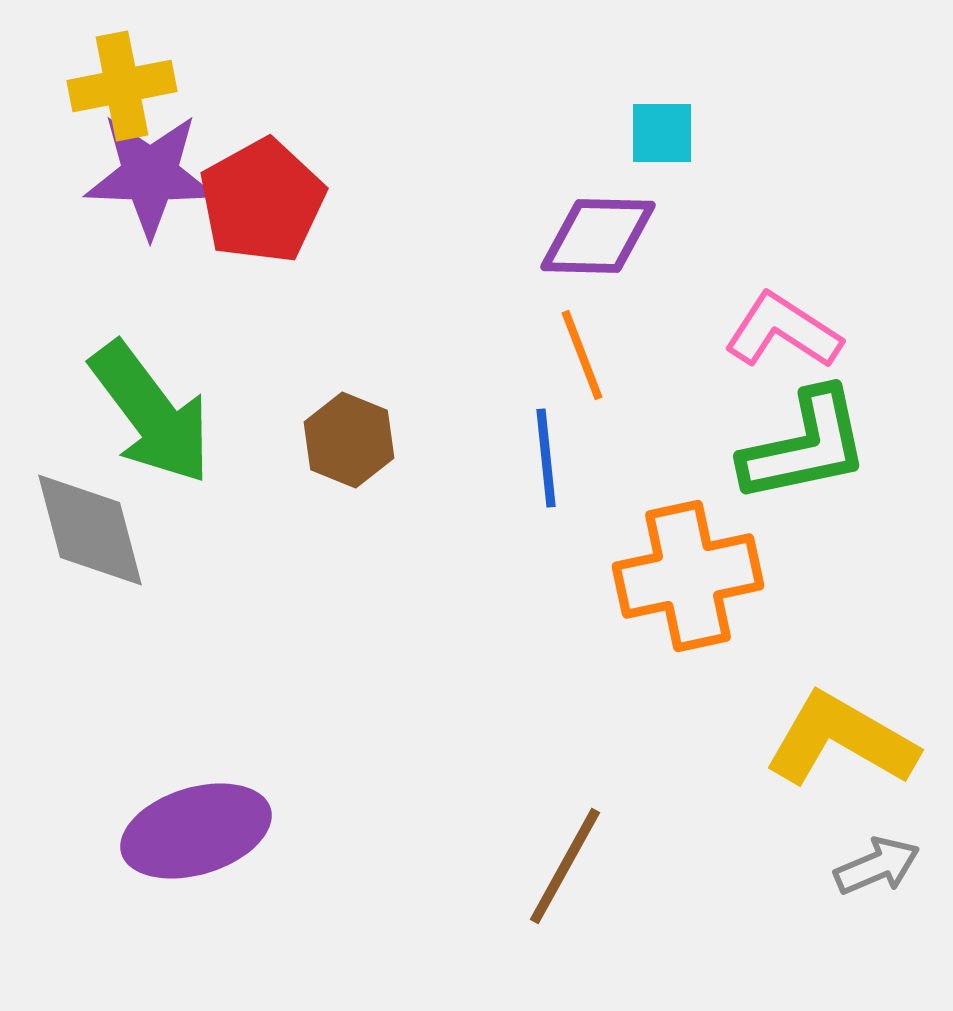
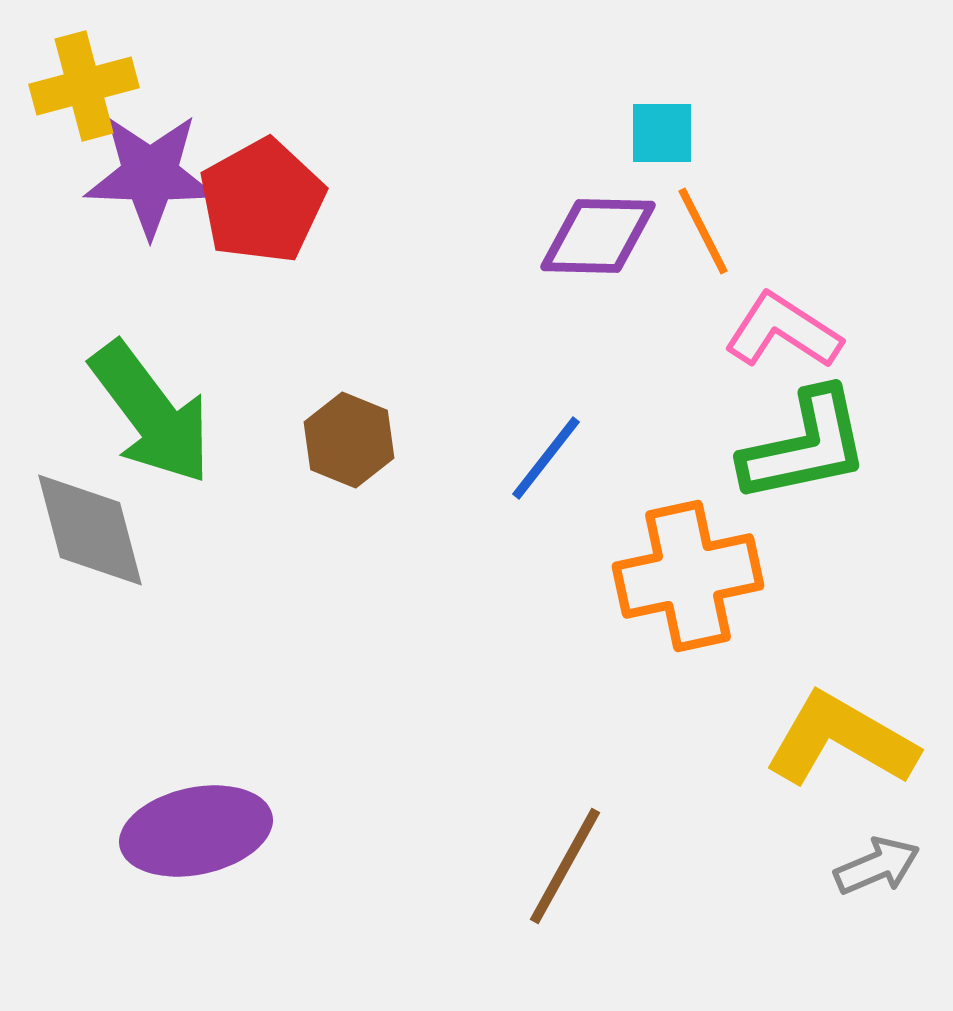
yellow cross: moved 38 px left; rotated 4 degrees counterclockwise
orange line: moved 121 px right, 124 px up; rotated 6 degrees counterclockwise
blue line: rotated 44 degrees clockwise
purple ellipse: rotated 5 degrees clockwise
